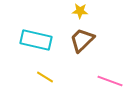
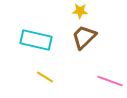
brown trapezoid: moved 2 px right, 3 px up
